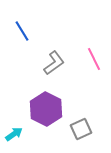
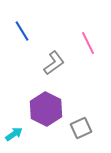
pink line: moved 6 px left, 16 px up
gray square: moved 1 px up
